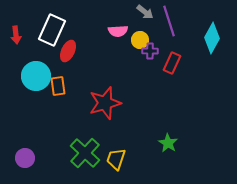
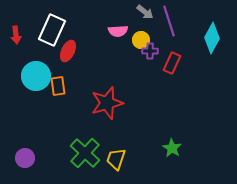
yellow circle: moved 1 px right
red star: moved 2 px right
green star: moved 4 px right, 5 px down
